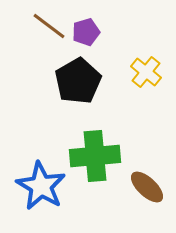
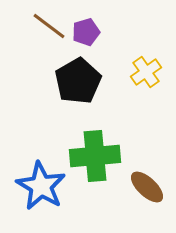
yellow cross: rotated 16 degrees clockwise
